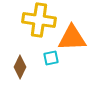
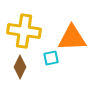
yellow cross: moved 15 px left, 11 px down
